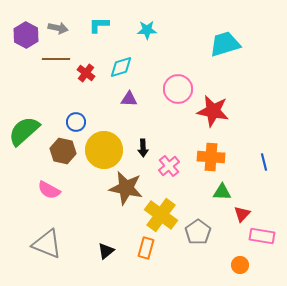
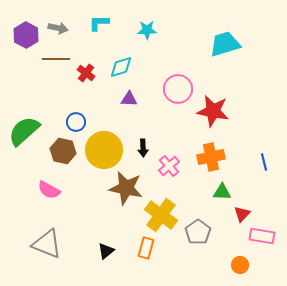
cyan L-shape: moved 2 px up
orange cross: rotated 16 degrees counterclockwise
